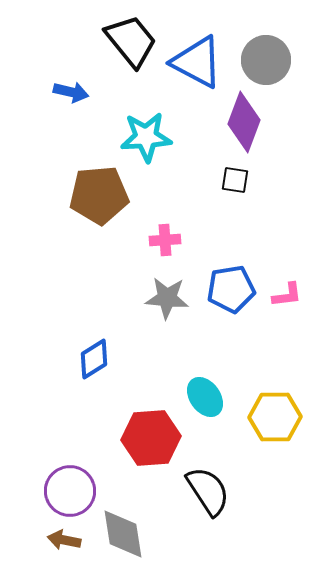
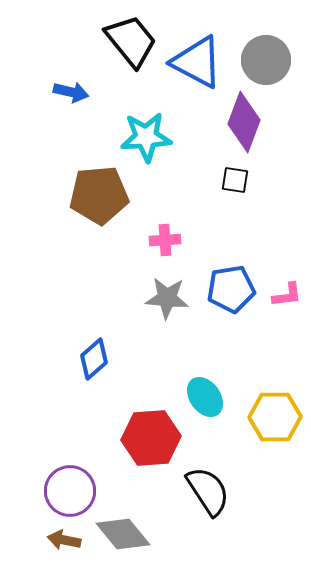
blue diamond: rotated 9 degrees counterclockwise
gray diamond: rotated 30 degrees counterclockwise
